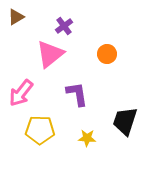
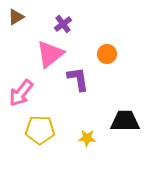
purple cross: moved 1 px left, 2 px up
purple L-shape: moved 1 px right, 15 px up
black trapezoid: rotated 72 degrees clockwise
